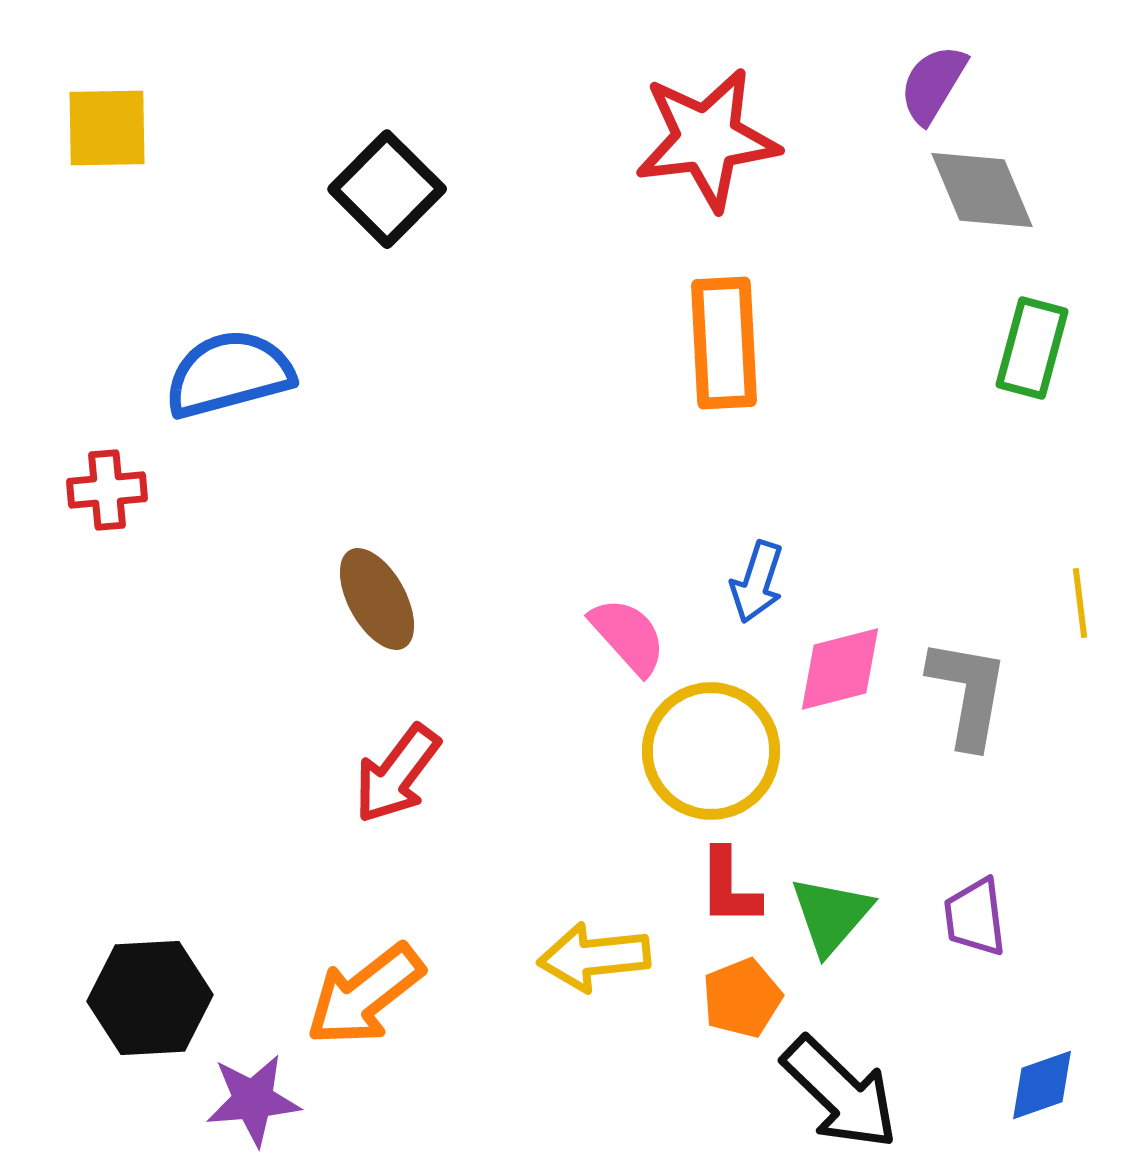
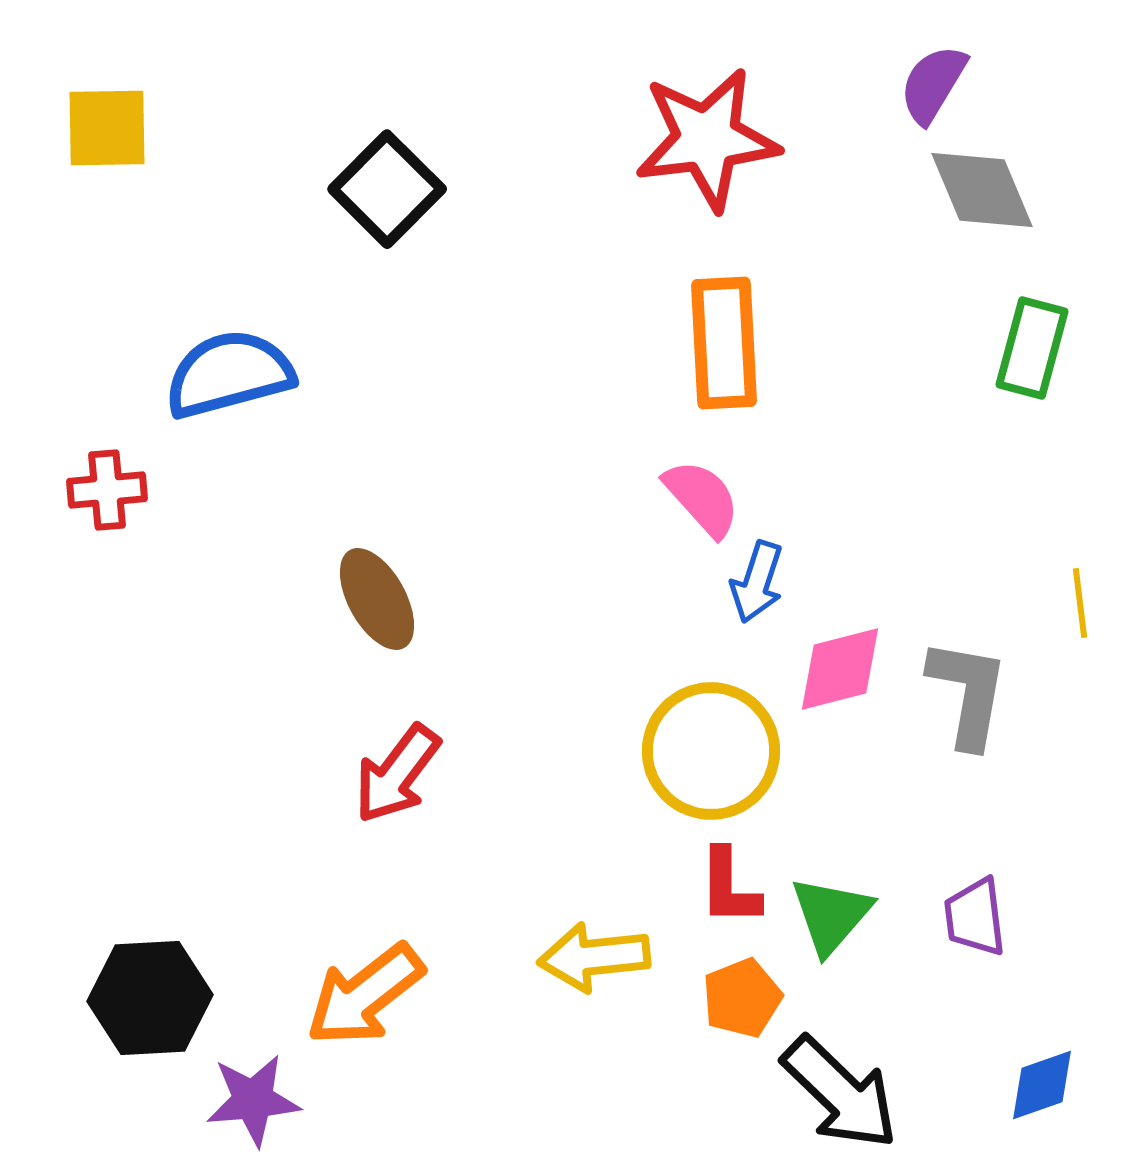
pink semicircle: moved 74 px right, 138 px up
